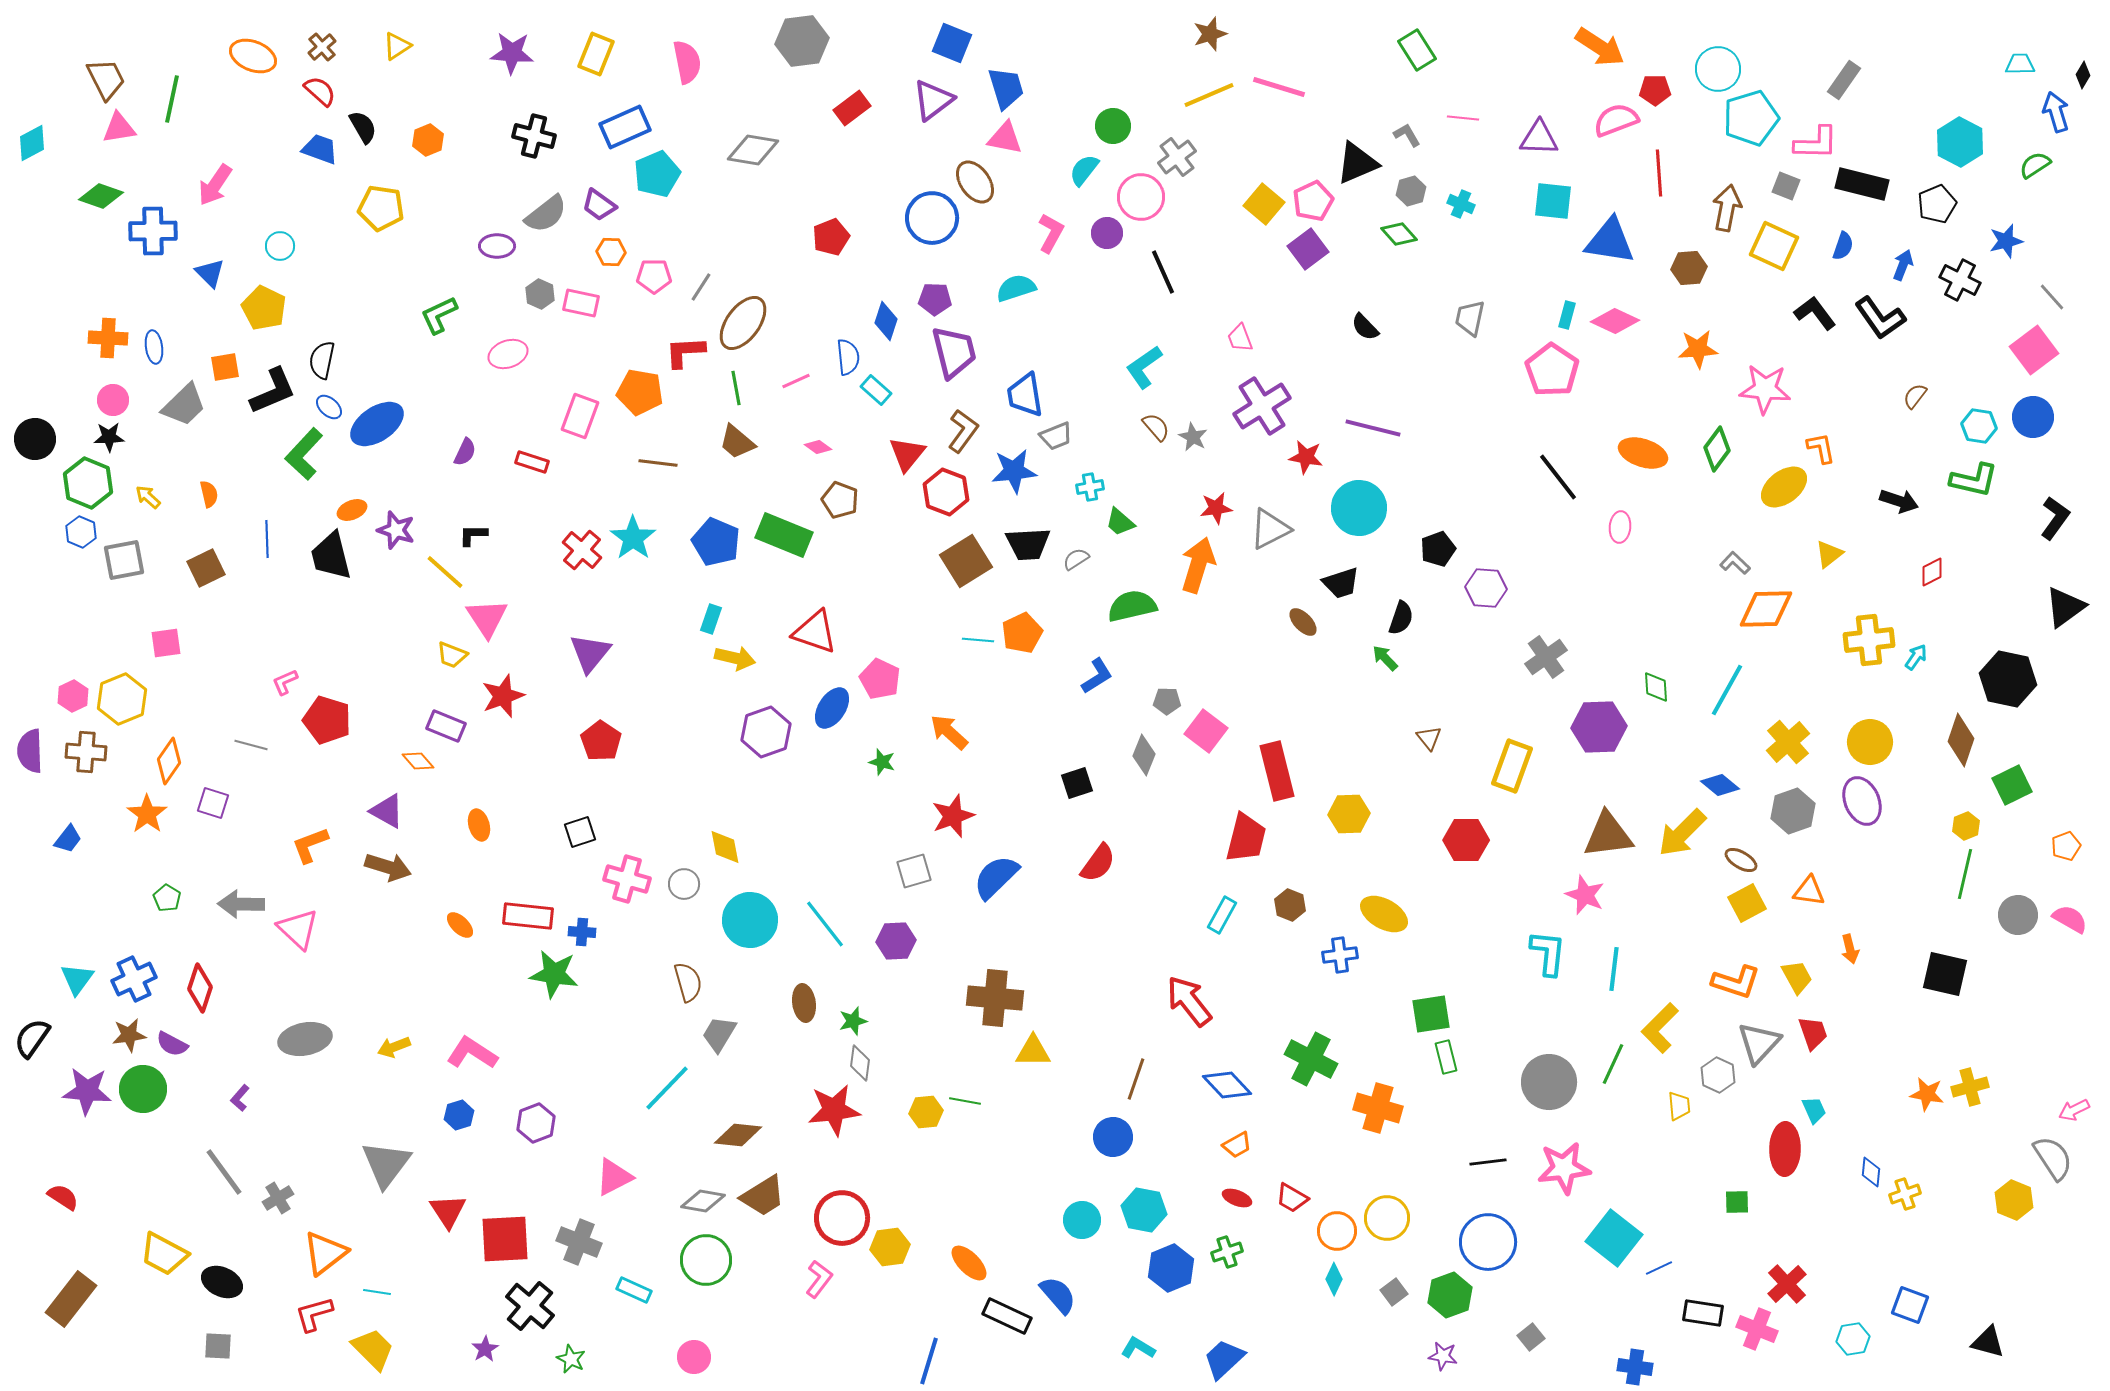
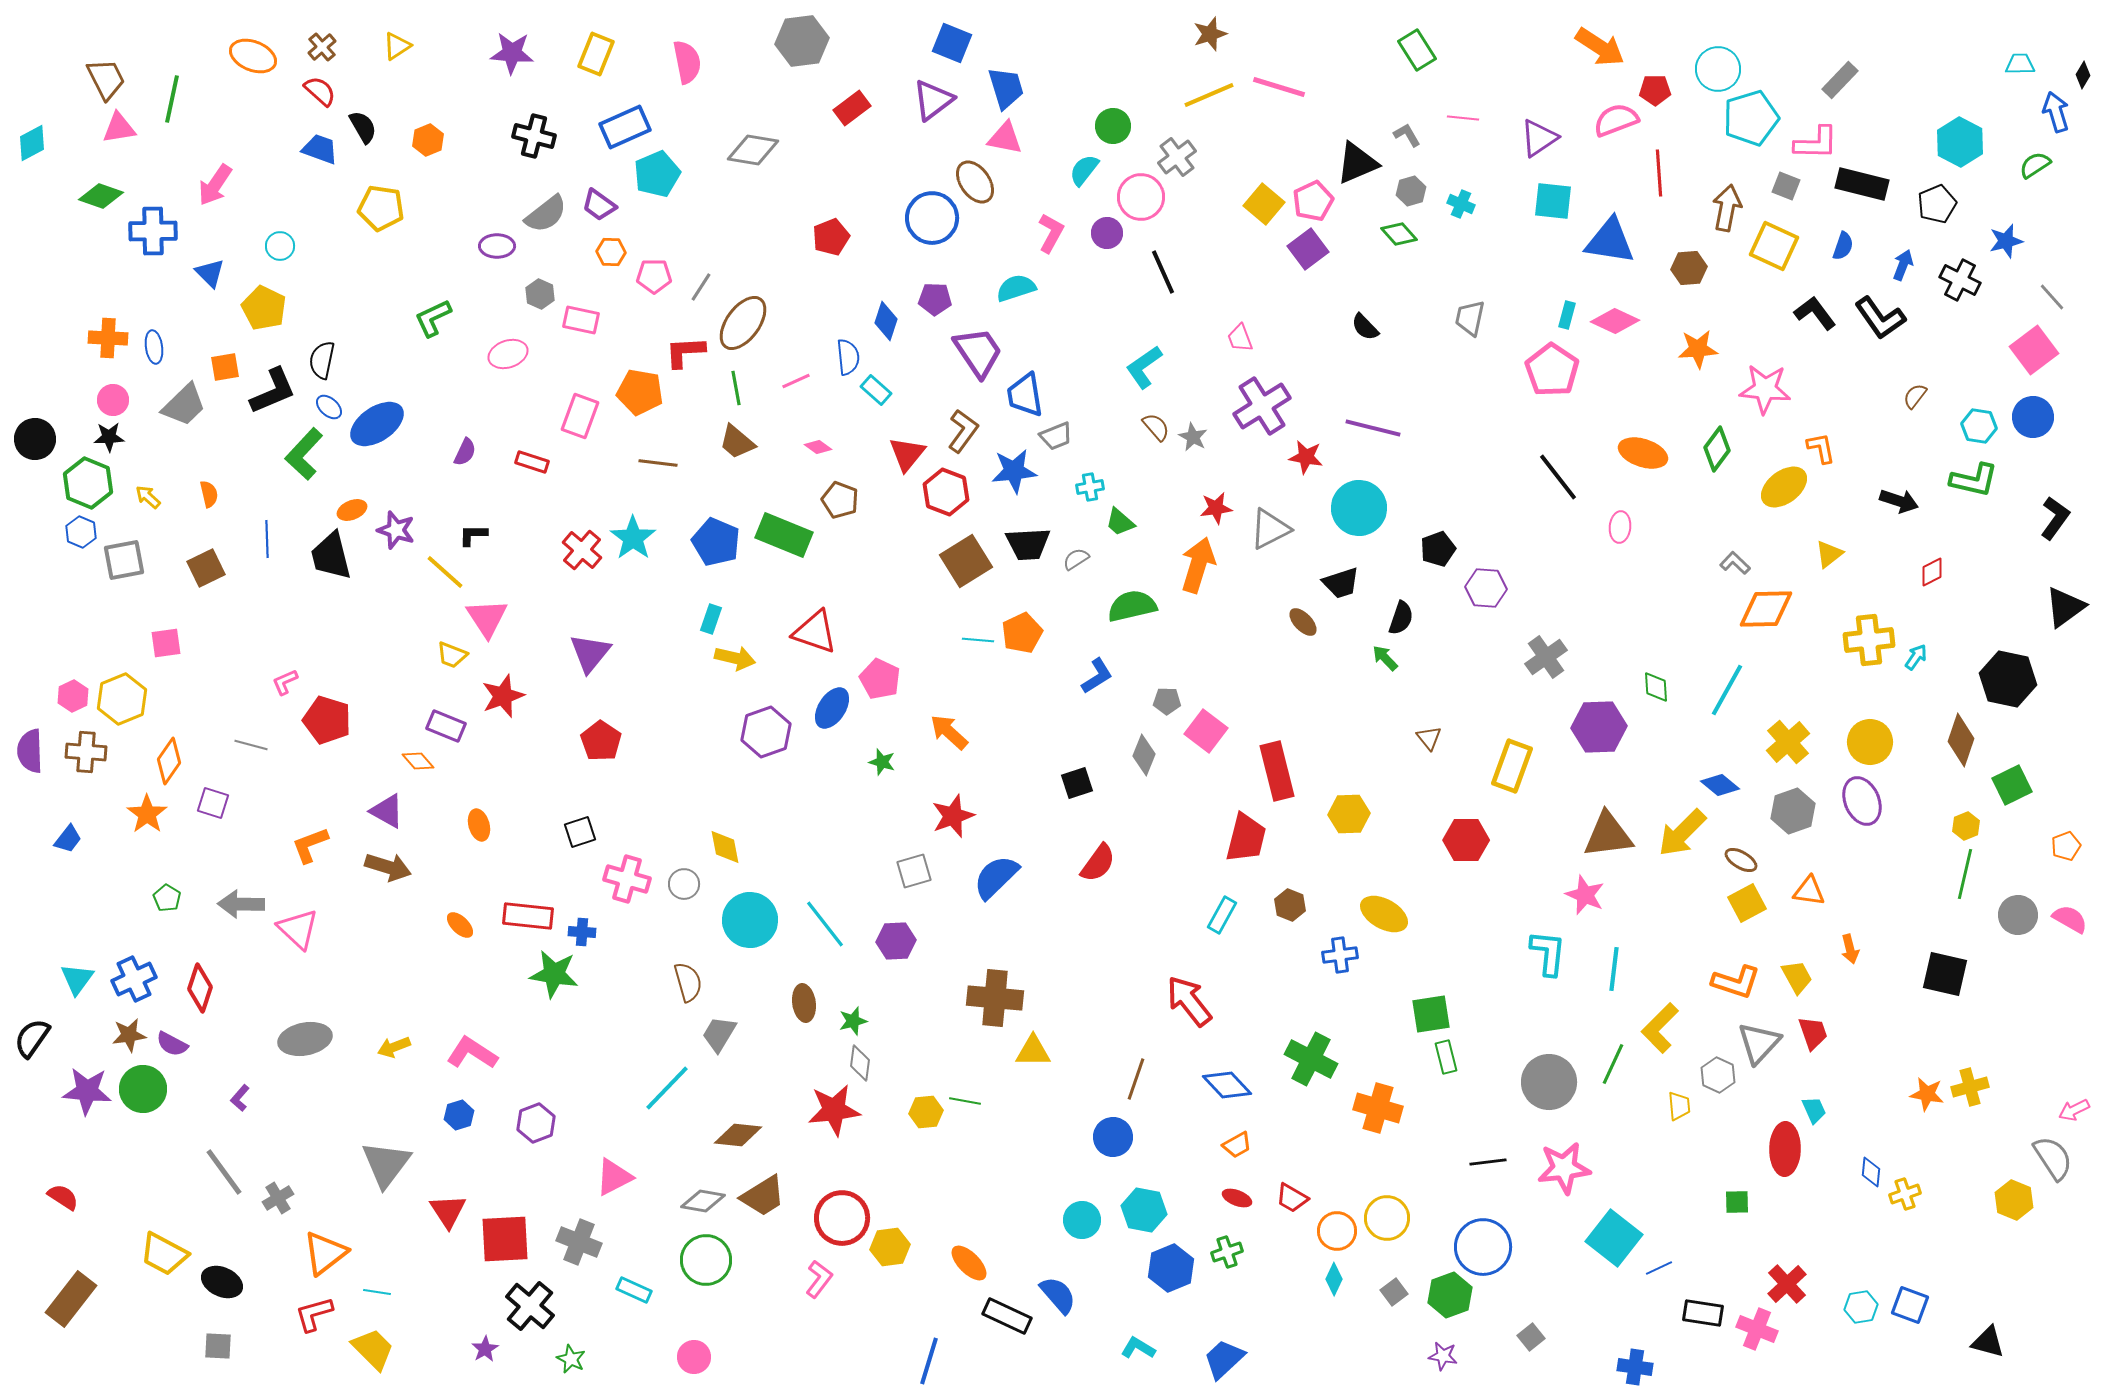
gray rectangle at (1844, 80): moved 4 px left; rotated 9 degrees clockwise
purple triangle at (1539, 138): rotated 36 degrees counterclockwise
pink rectangle at (581, 303): moved 17 px down
green L-shape at (439, 315): moved 6 px left, 3 px down
purple trapezoid at (954, 352): moved 24 px right; rotated 20 degrees counterclockwise
blue circle at (1488, 1242): moved 5 px left, 5 px down
cyan hexagon at (1853, 1339): moved 8 px right, 32 px up
